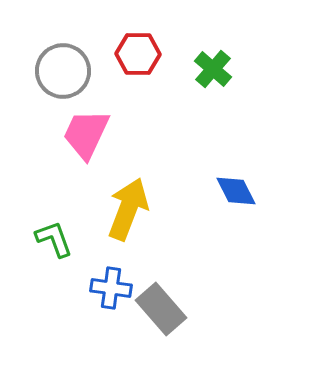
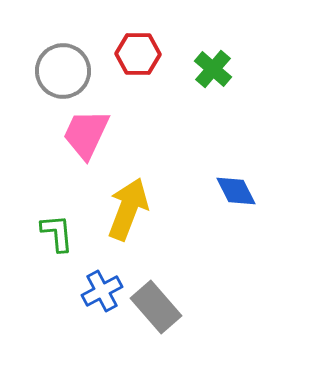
green L-shape: moved 3 px right, 6 px up; rotated 15 degrees clockwise
blue cross: moved 9 px left, 3 px down; rotated 36 degrees counterclockwise
gray rectangle: moved 5 px left, 2 px up
